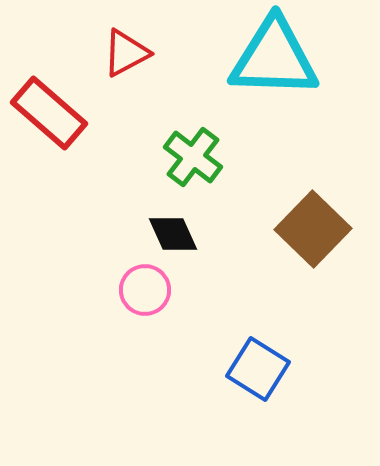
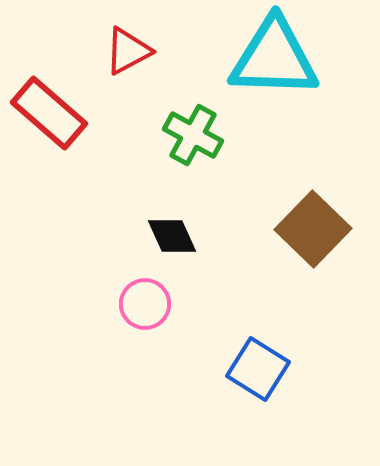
red triangle: moved 2 px right, 2 px up
green cross: moved 22 px up; rotated 8 degrees counterclockwise
black diamond: moved 1 px left, 2 px down
pink circle: moved 14 px down
